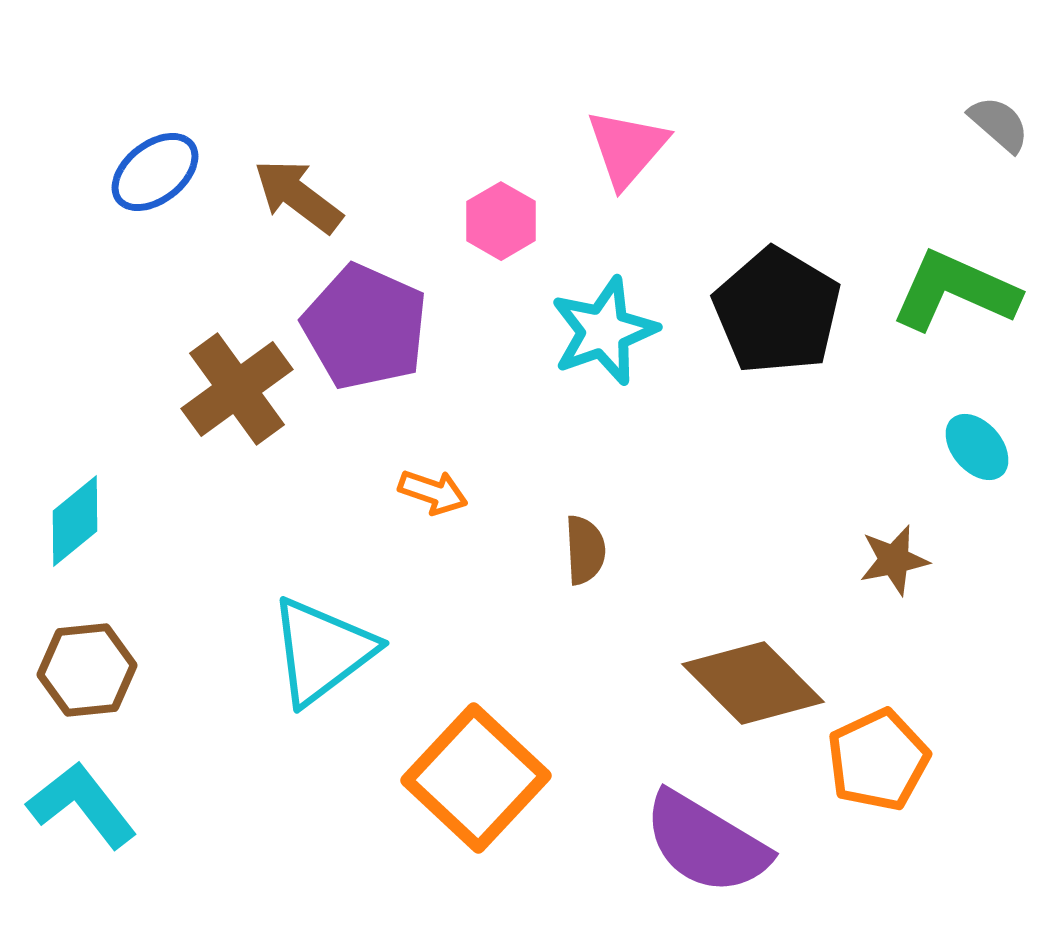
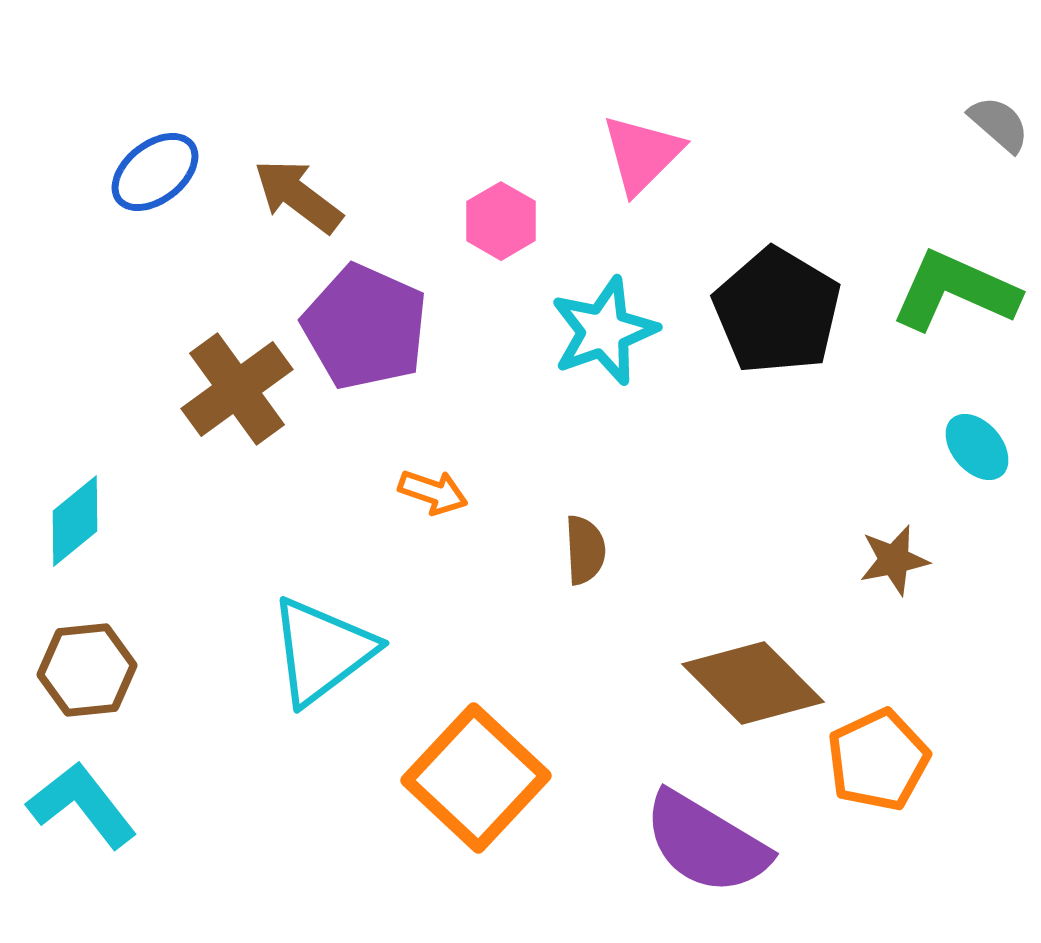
pink triangle: moved 15 px right, 6 px down; rotated 4 degrees clockwise
